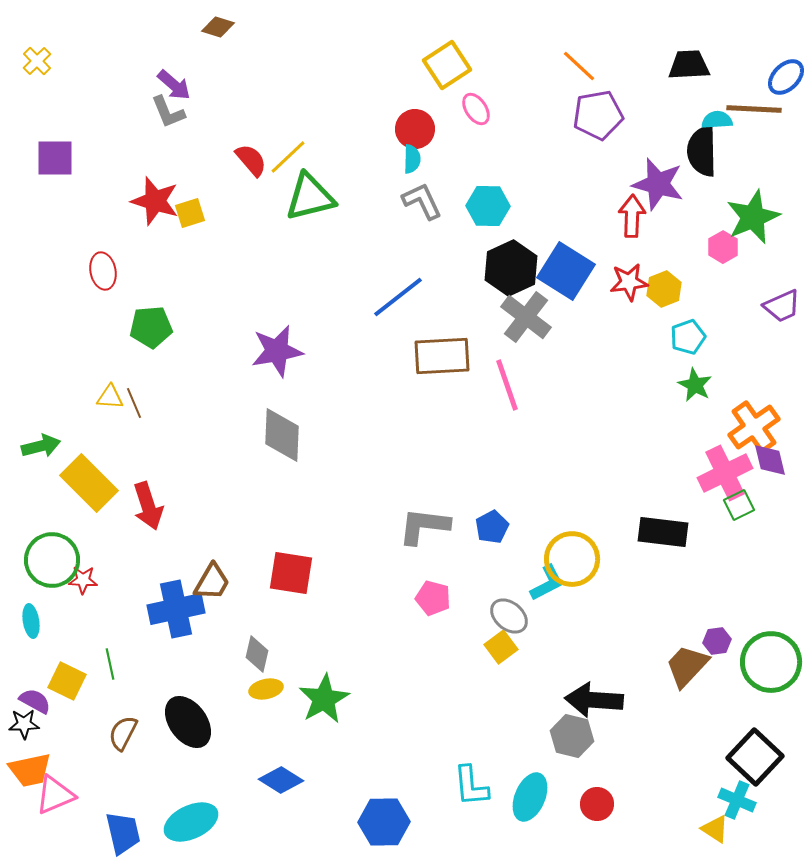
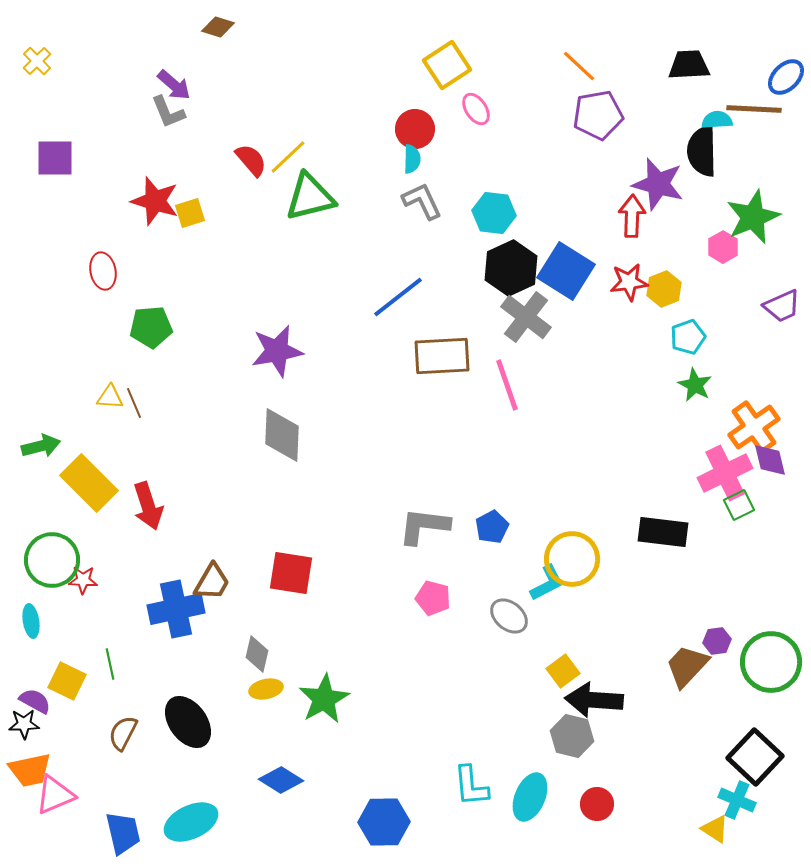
cyan hexagon at (488, 206): moved 6 px right, 7 px down; rotated 6 degrees clockwise
yellow square at (501, 647): moved 62 px right, 24 px down
